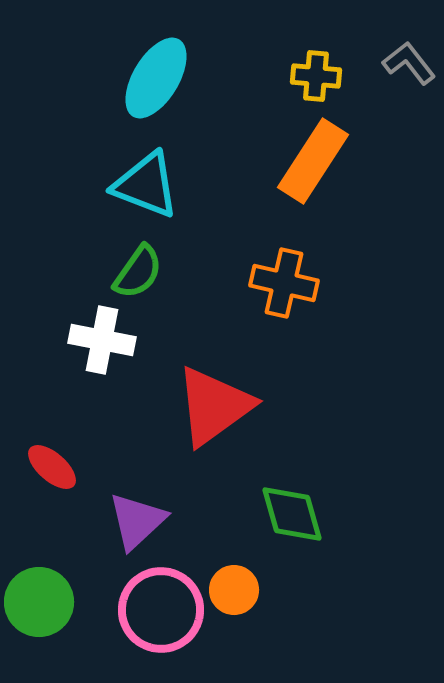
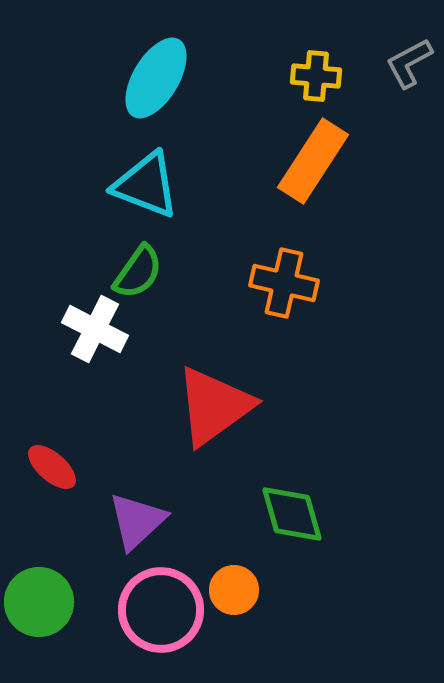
gray L-shape: rotated 80 degrees counterclockwise
white cross: moved 7 px left, 11 px up; rotated 16 degrees clockwise
